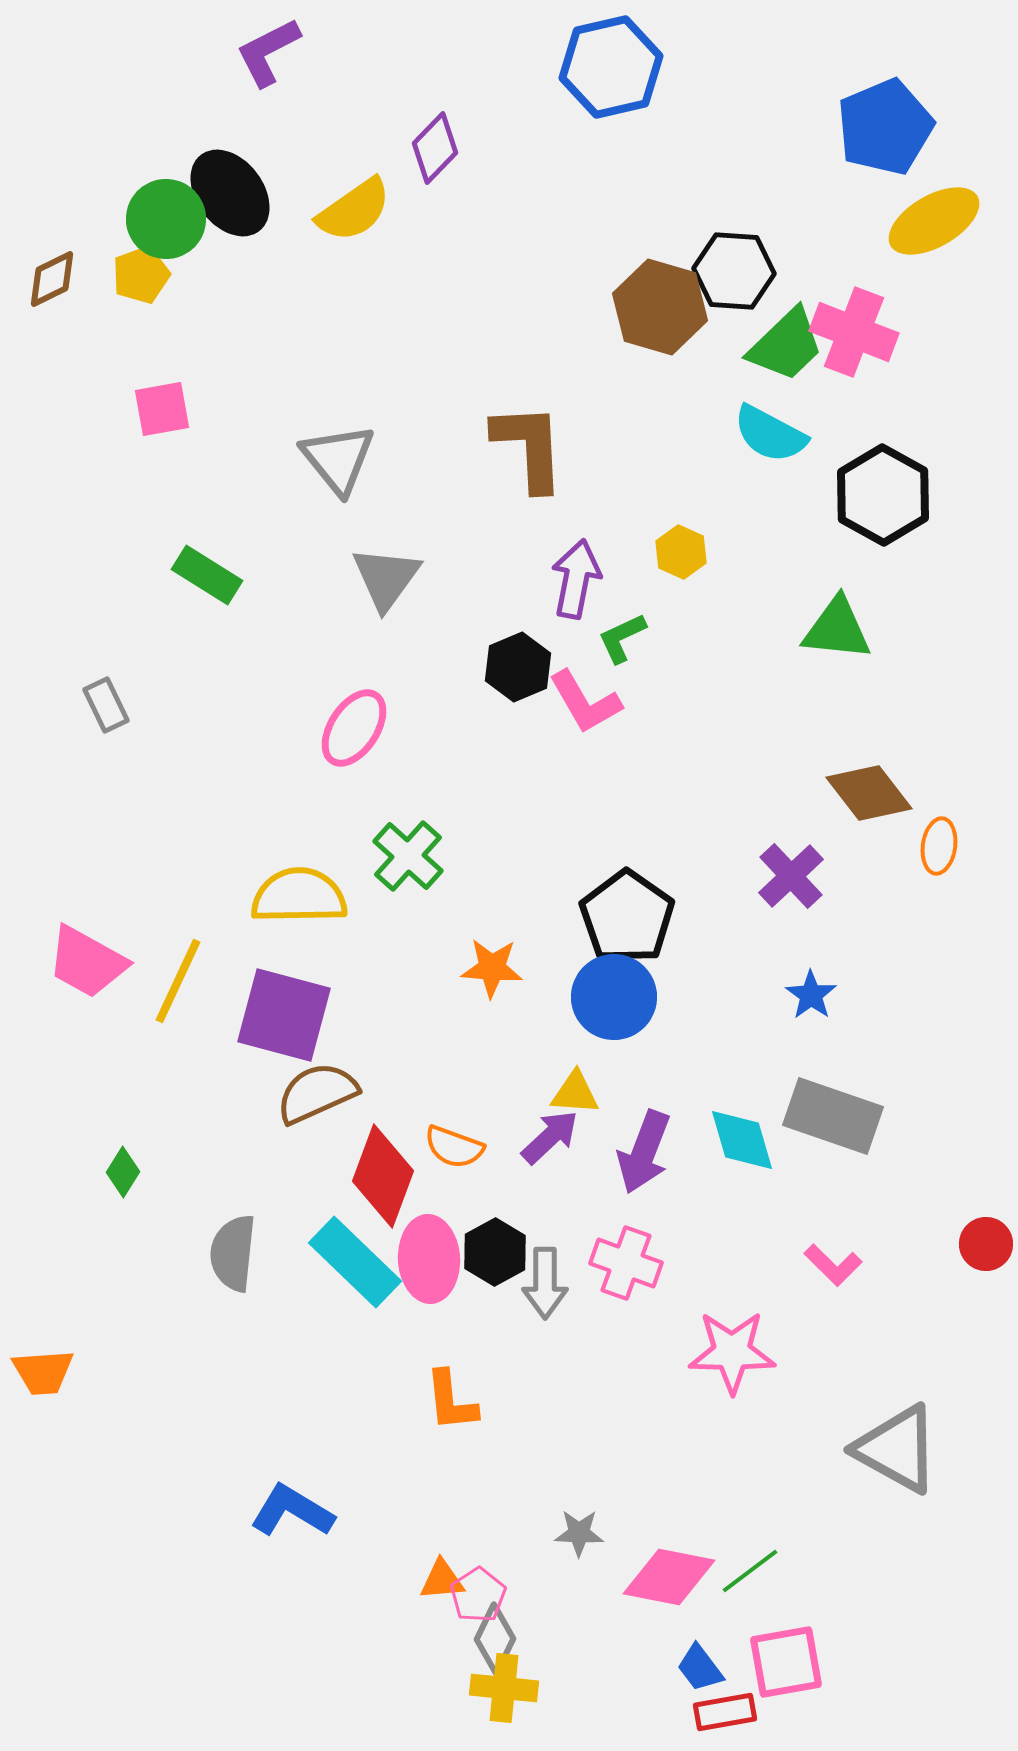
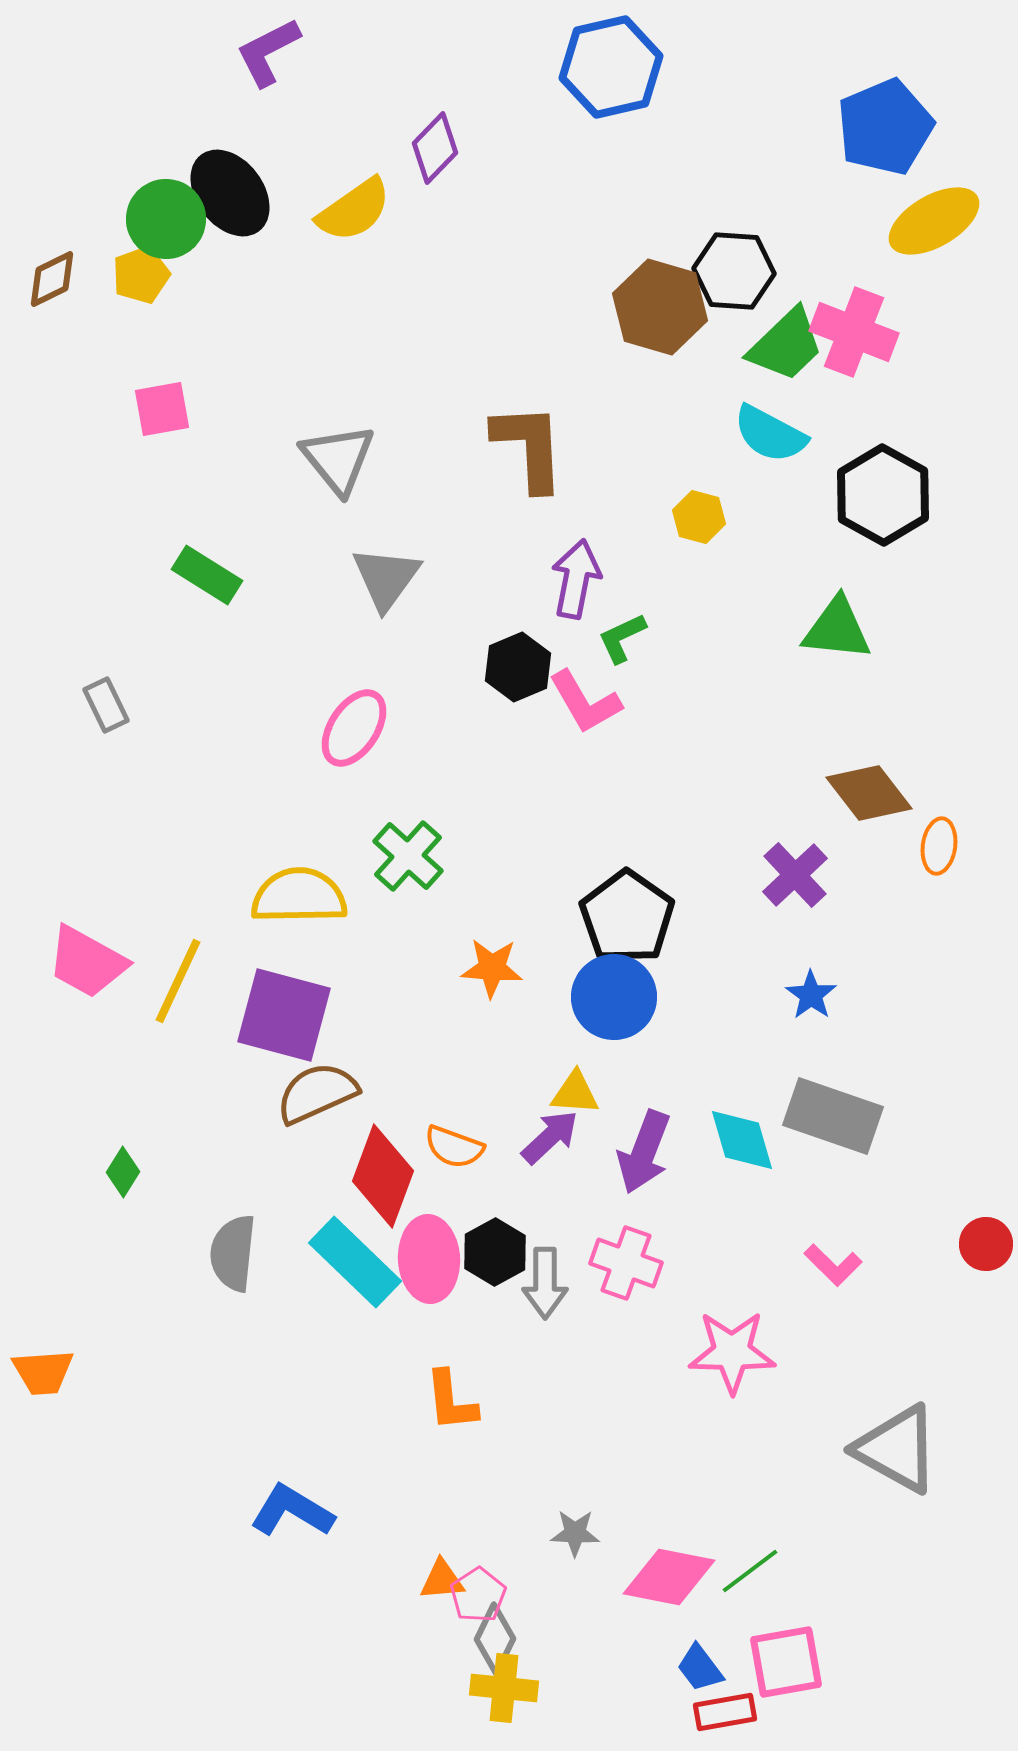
yellow hexagon at (681, 552): moved 18 px right, 35 px up; rotated 9 degrees counterclockwise
purple cross at (791, 876): moved 4 px right, 1 px up
gray star at (579, 1533): moved 4 px left
